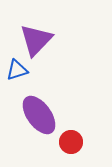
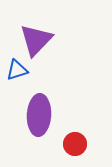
purple ellipse: rotated 39 degrees clockwise
red circle: moved 4 px right, 2 px down
